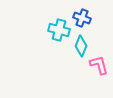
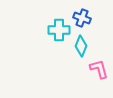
cyan cross: rotated 15 degrees counterclockwise
pink L-shape: moved 4 px down
